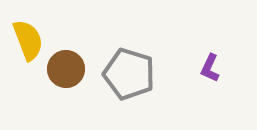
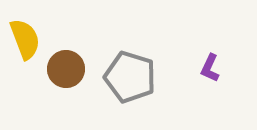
yellow semicircle: moved 3 px left, 1 px up
gray pentagon: moved 1 px right, 3 px down
